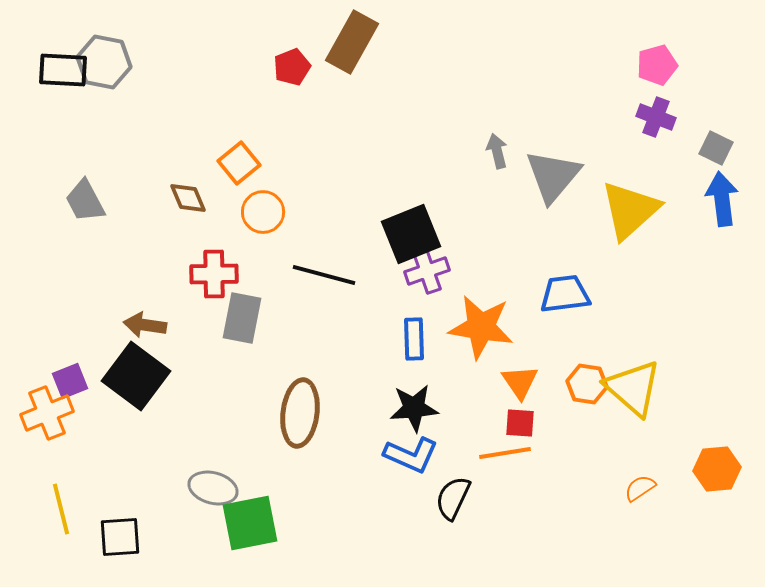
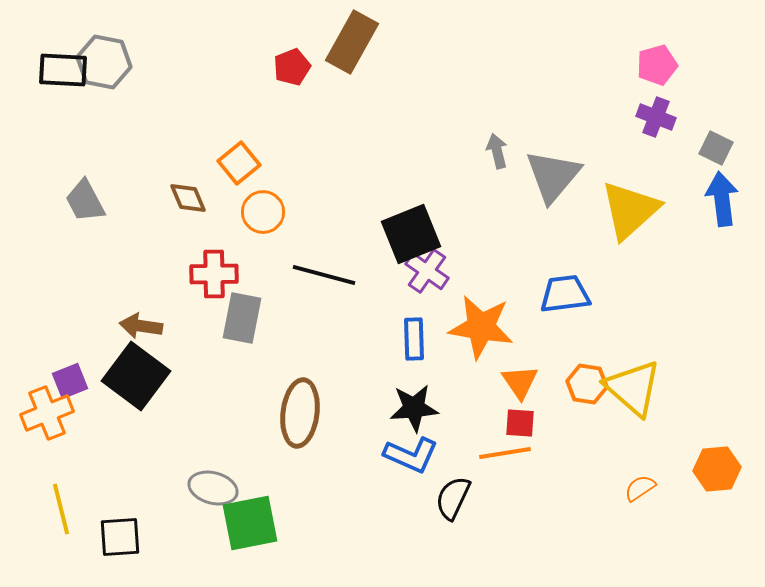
purple cross at (427, 271): rotated 36 degrees counterclockwise
brown arrow at (145, 325): moved 4 px left, 1 px down
